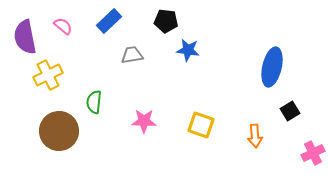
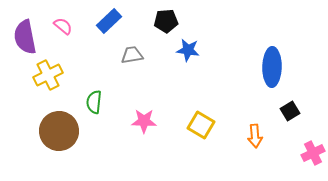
black pentagon: rotated 10 degrees counterclockwise
blue ellipse: rotated 12 degrees counterclockwise
yellow square: rotated 12 degrees clockwise
